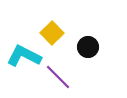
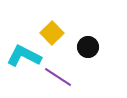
purple line: rotated 12 degrees counterclockwise
